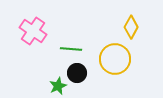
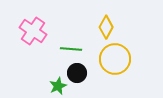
yellow diamond: moved 25 px left
